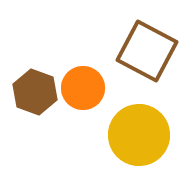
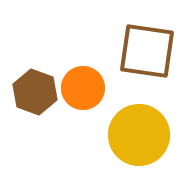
brown square: rotated 20 degrees counterclockwise
